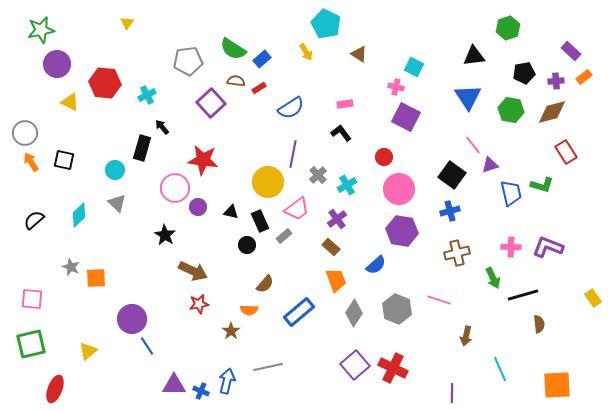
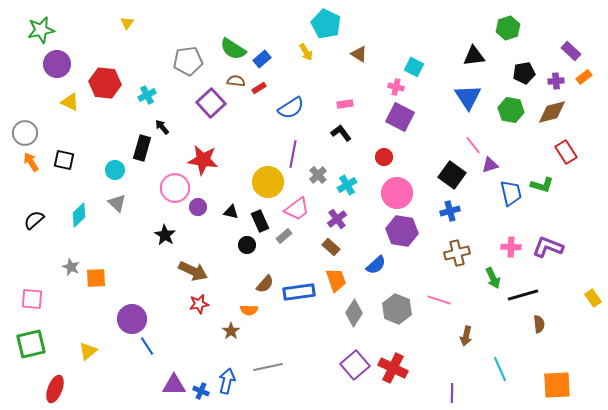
purple square at (406, 117): moved 6 px left
pink circle at (399, 189): moved 2 px left, 4 px down
blue rectangle at (299, 312): moved 20 px up; rotated 32 degrees clockwise
